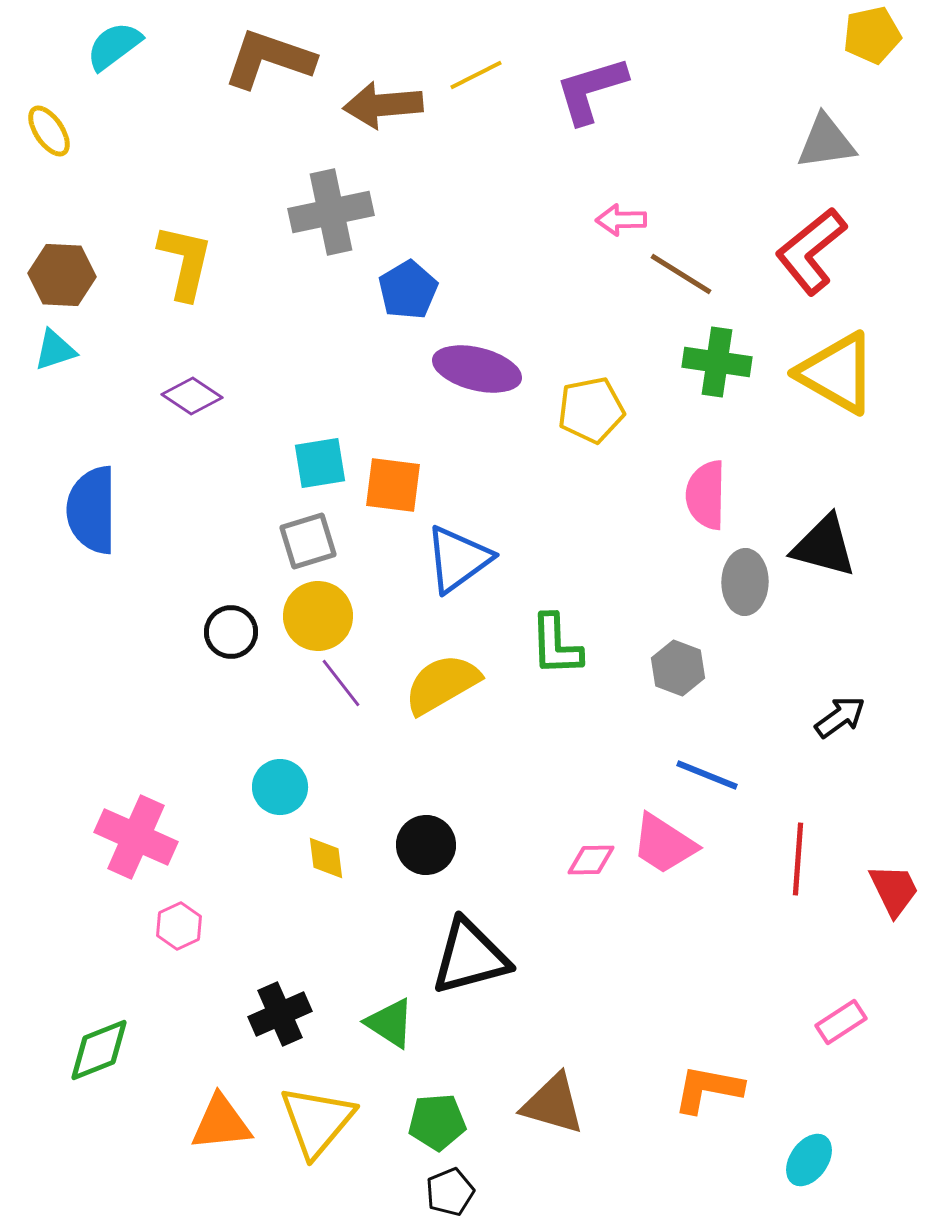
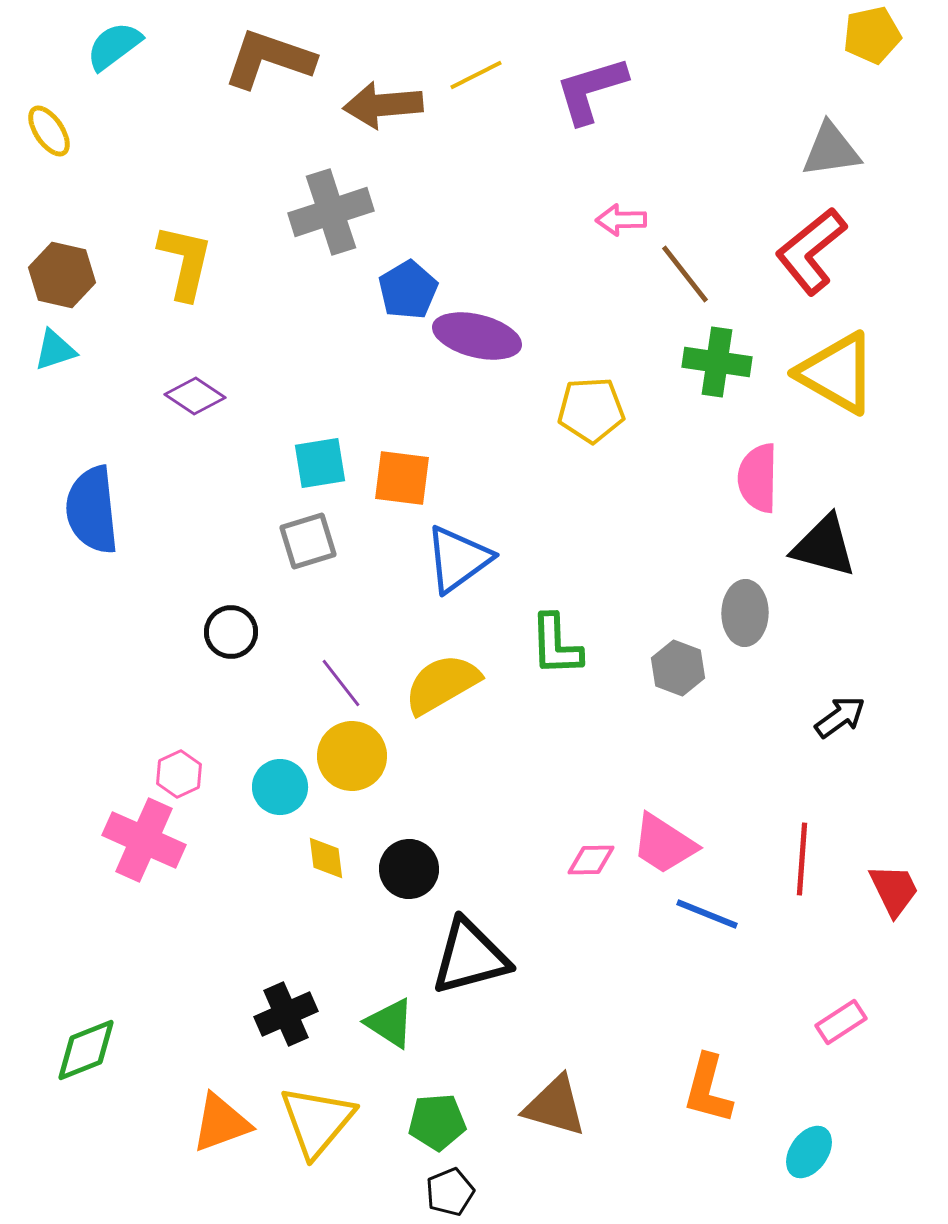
gray triangle at (826, 142): moved 5 px right, 8 px down
gray cross at (331, 212): rotated 6 degrees counterclockwise
brown line at (681, 274): moved 4 px right; rotated 20 degrees clockwise
brown hexagon at (62, 275): rotated 10 degrees clockwise
purple ellipse at (477, 369): moved 33 px up
purple diamond at (192, 396): moved 3 px right
yellow pentagon at (591, 410): rotated 8 degrees clockwise
orange square at (393, 485): moved 9 px right, 7 px up
pink semicircle at (706, 495): moved 52 px right, 17 px up
blue semicircle at (92, 510): rotated 6 degrees counterclockwise
gray ellipse at (745, 582): moved 31 px down
yellow circle at (318, 616): moved 34 px right, 140 px down
blue line at (707, 775): moved 139 px down
pink cross at (136, 837): moved 8 px right, 3 px down
black circle at (426, 845): moved 17 px left, 24 px down
red line at (798, 859): moved 4 px right
pink hexagon at (179, 926): moved 152 px up
black cross at (280, 1014): moved 6 px right
green diamond at (99, 1050): moved 13 px left
orange L-shape at (708, 1089): rotated 86 degrees counterclockwise
brown triangle at (553, 1104): moved 2 px right, 2 px down
orange triangle at (221, 1123): rotated 14 degrees counterclockwise
cyan ellipse at (809, 1160): moved 8 px up
